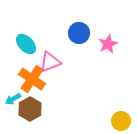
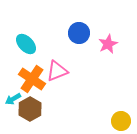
pink triangle: moved 7 px right, 9 px down
